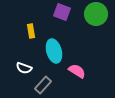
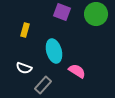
yellow rectangle: moved 6 px left, 1 px up; rotated 24 degrees clockwise
